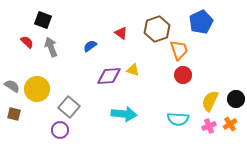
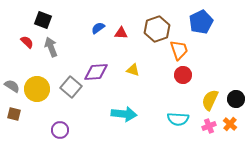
red triangle: rotated 32 degrees counterclockwise
blue semicircle: moved 8 px right, 18 px up
purple diamond: moved 13 px left, 4 px up
yellow semicircle: moved 1 px up
gray square: moved 2 px right, 20 px up
orange cross: rotated 16 degrees counterclockwise
